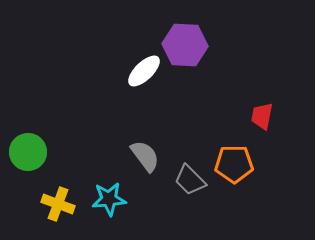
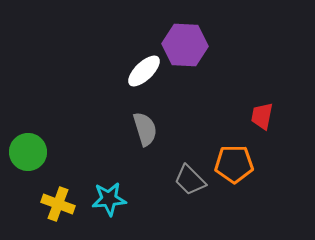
gray semicircle: moved 27 px up; rotated 20 degrees clockwise
